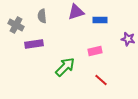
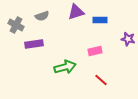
gray semicircle: rotated 104 degrees counterclockwise
green arrow: rotated 30 degrees clockwise
